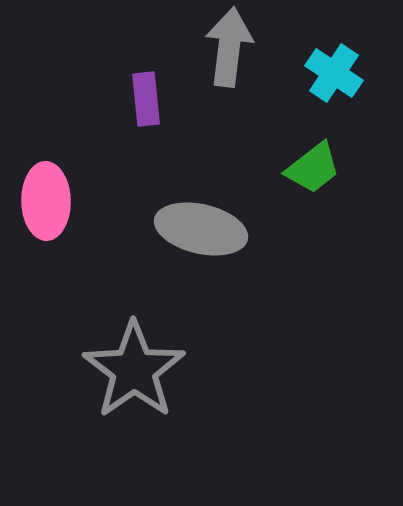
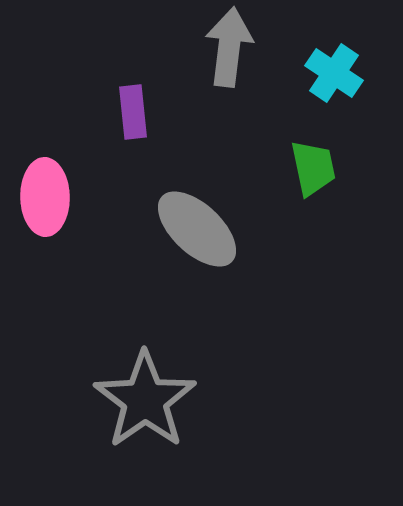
purple rectangle: moved 13 px left, 13 px down
green trapezoid: rotated 64 degrees counterclockwise
pink ellipse: moved 1 px left, 4 px up
gray ellipse: moved 4 px left; rotated 30 degrees clockwise
gray star: moved 11 px right, 30 px down
